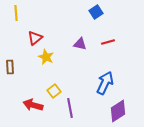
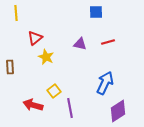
blue square: rotated 32 degrees clockwise
